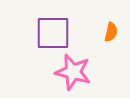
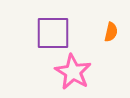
pink star: rotated 15 degrees clockwise
